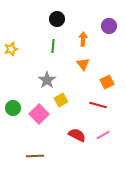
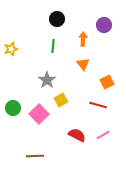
purple circle: moved 5 px left, 1 px up
